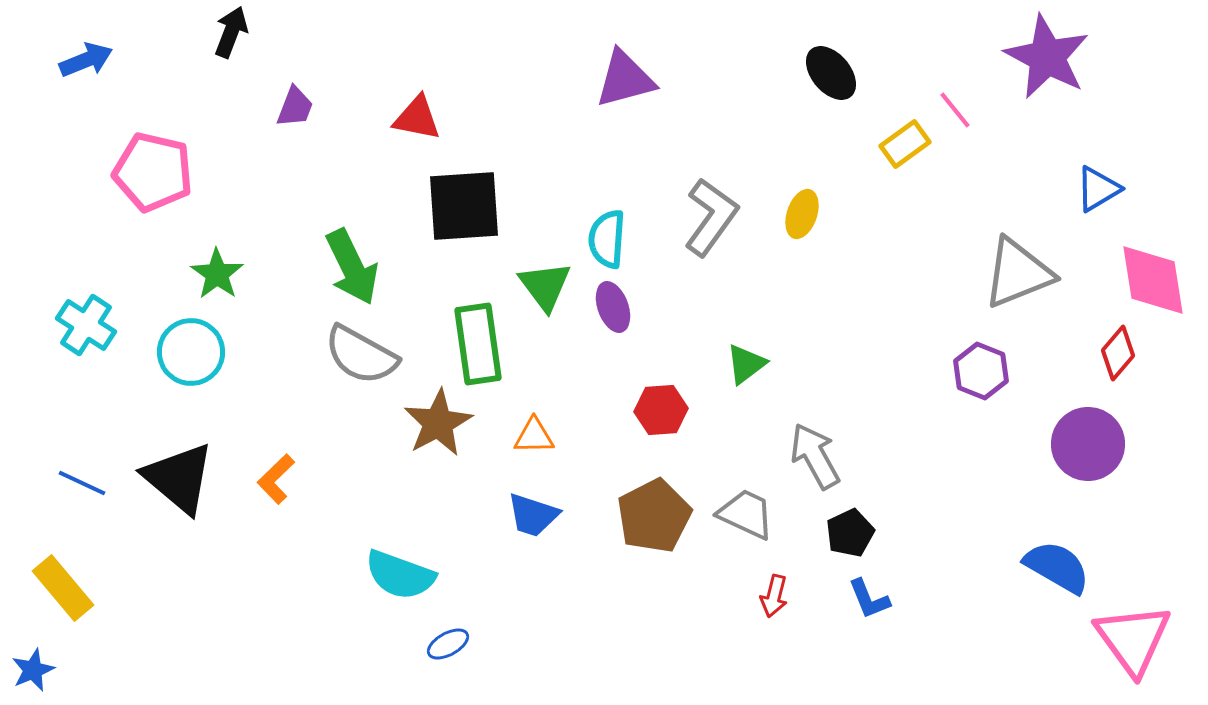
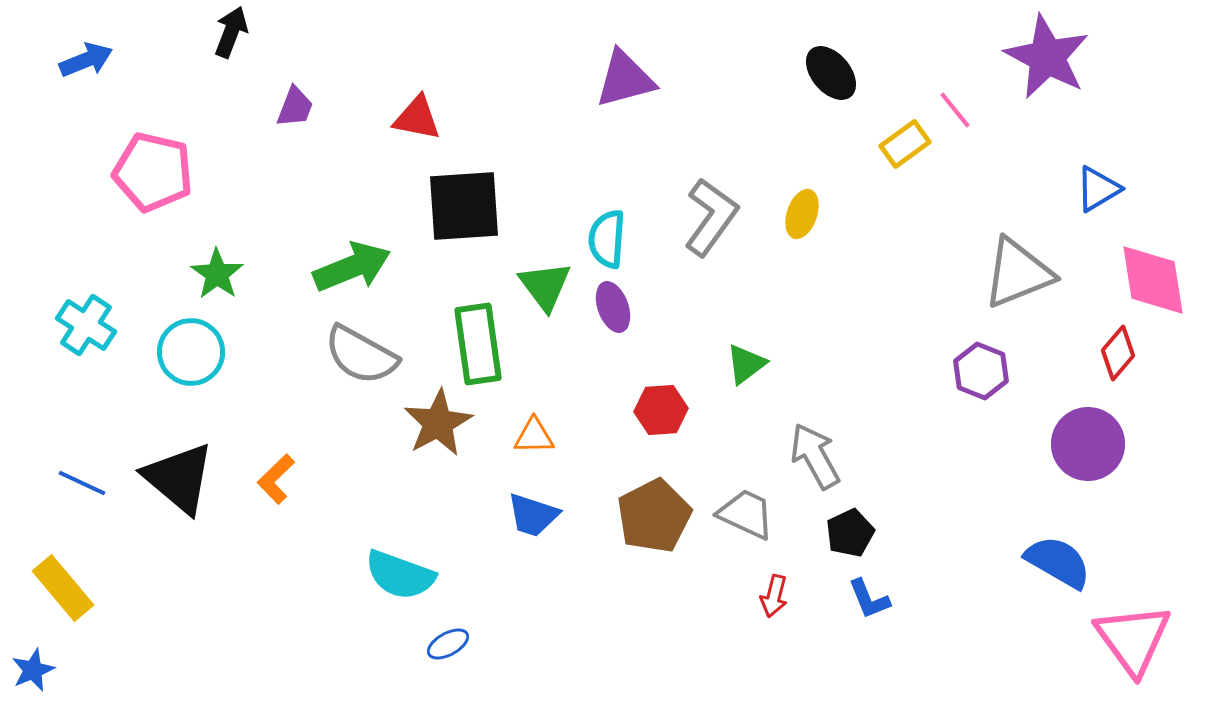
green arrow at (352, 267): rotated 86 degrees counterclockwise
blue semicircle at (1057, 567): moved 1 px right, 5 px up
